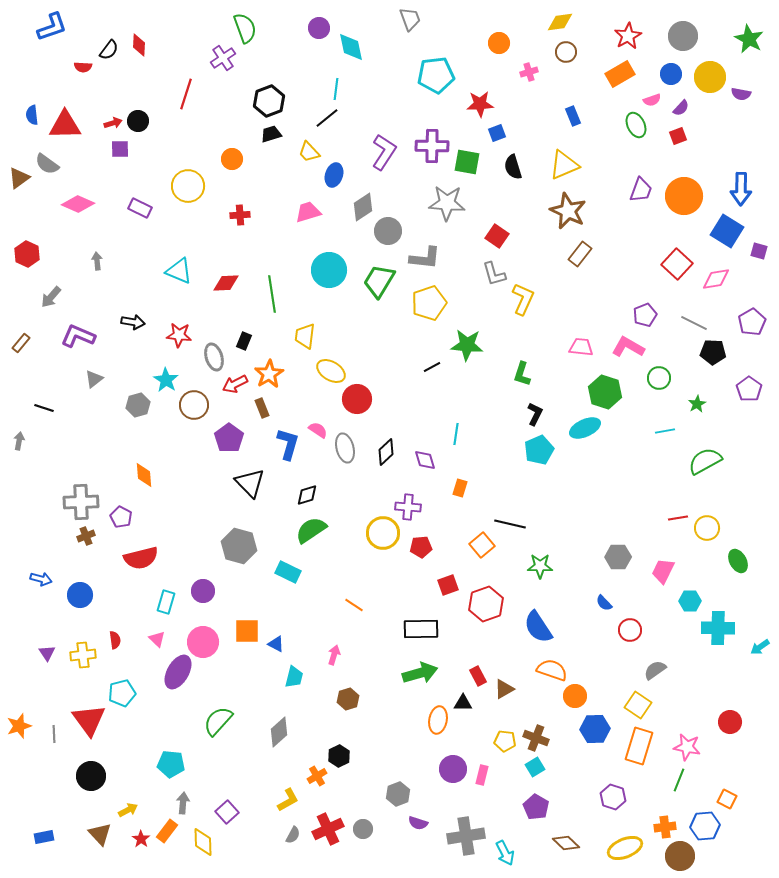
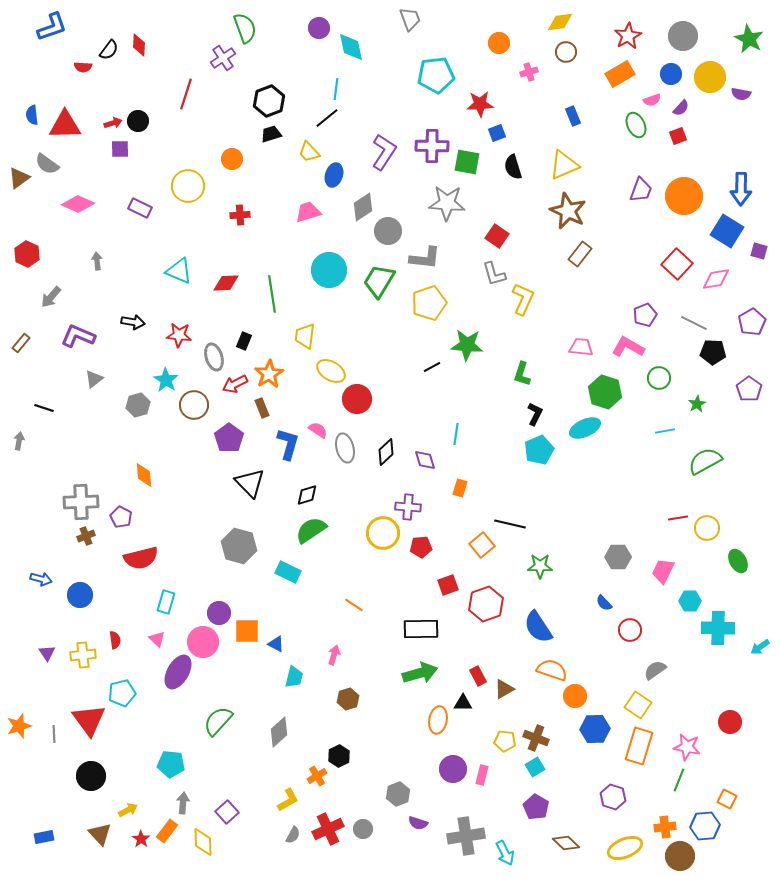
purple circle at (203, 591): moved 16 px right, 22 px down
